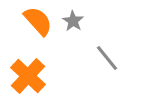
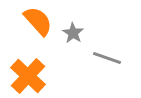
gray star: moved 12 px down
gray line: rotated 32 degrees counterclockwise
